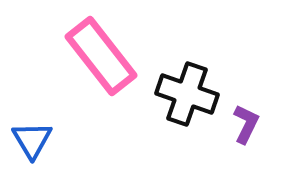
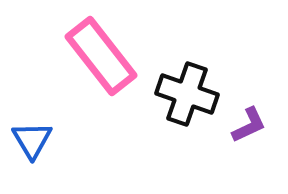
purple L-shape: moved 3 px right, 1 px down; rotated 39 degrees clockwise
